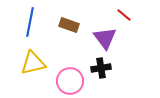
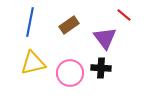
brown rectangle: rotated 54 degrees counterclockwise
black cross: rotated 12 degrees clockwise
pink circle: moved 8 px up
